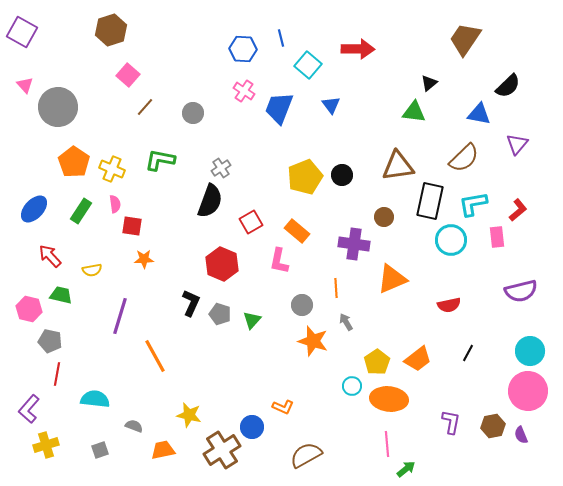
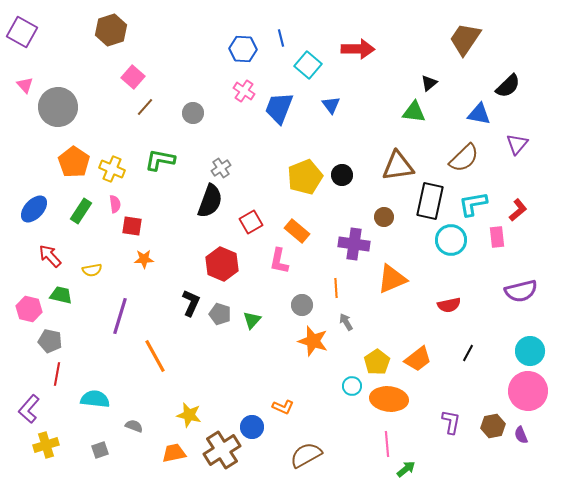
pink square at (128, 75): moved 5 px right, 2 px down
orange trapezoid at (163, 450): moved 11 px right, 3 px down
